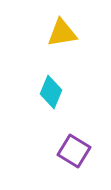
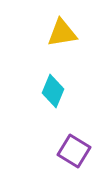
cyan diamond: moved 2 px right, 1 px up
